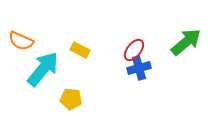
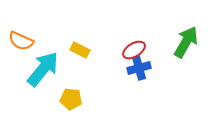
green arrow: rotated 20 degrees counterclockwise
red ellipse: rotated 20 degrees clockwise
